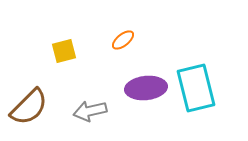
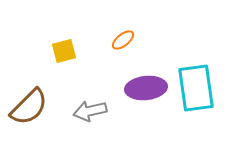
cyan rectangle: rotated 6 degrees clockwise
